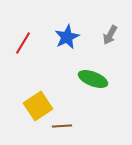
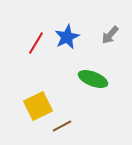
gray arrow: rotated 12 degrees clockwise
red line: moved 13 px right
yellow square: rotated 8 degrees clockwise
brown line: rotated 24 degrees counterclockwise
